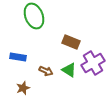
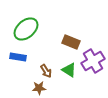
green ellipse: moved 8 px left, 13 px down; rotated 70 degrees clockwise
purple cross: moved 2 px up
brown arrow: rotated 32 degrees clockwise
brown star: moved 16 px right; rotated 16 degrees clockwise
